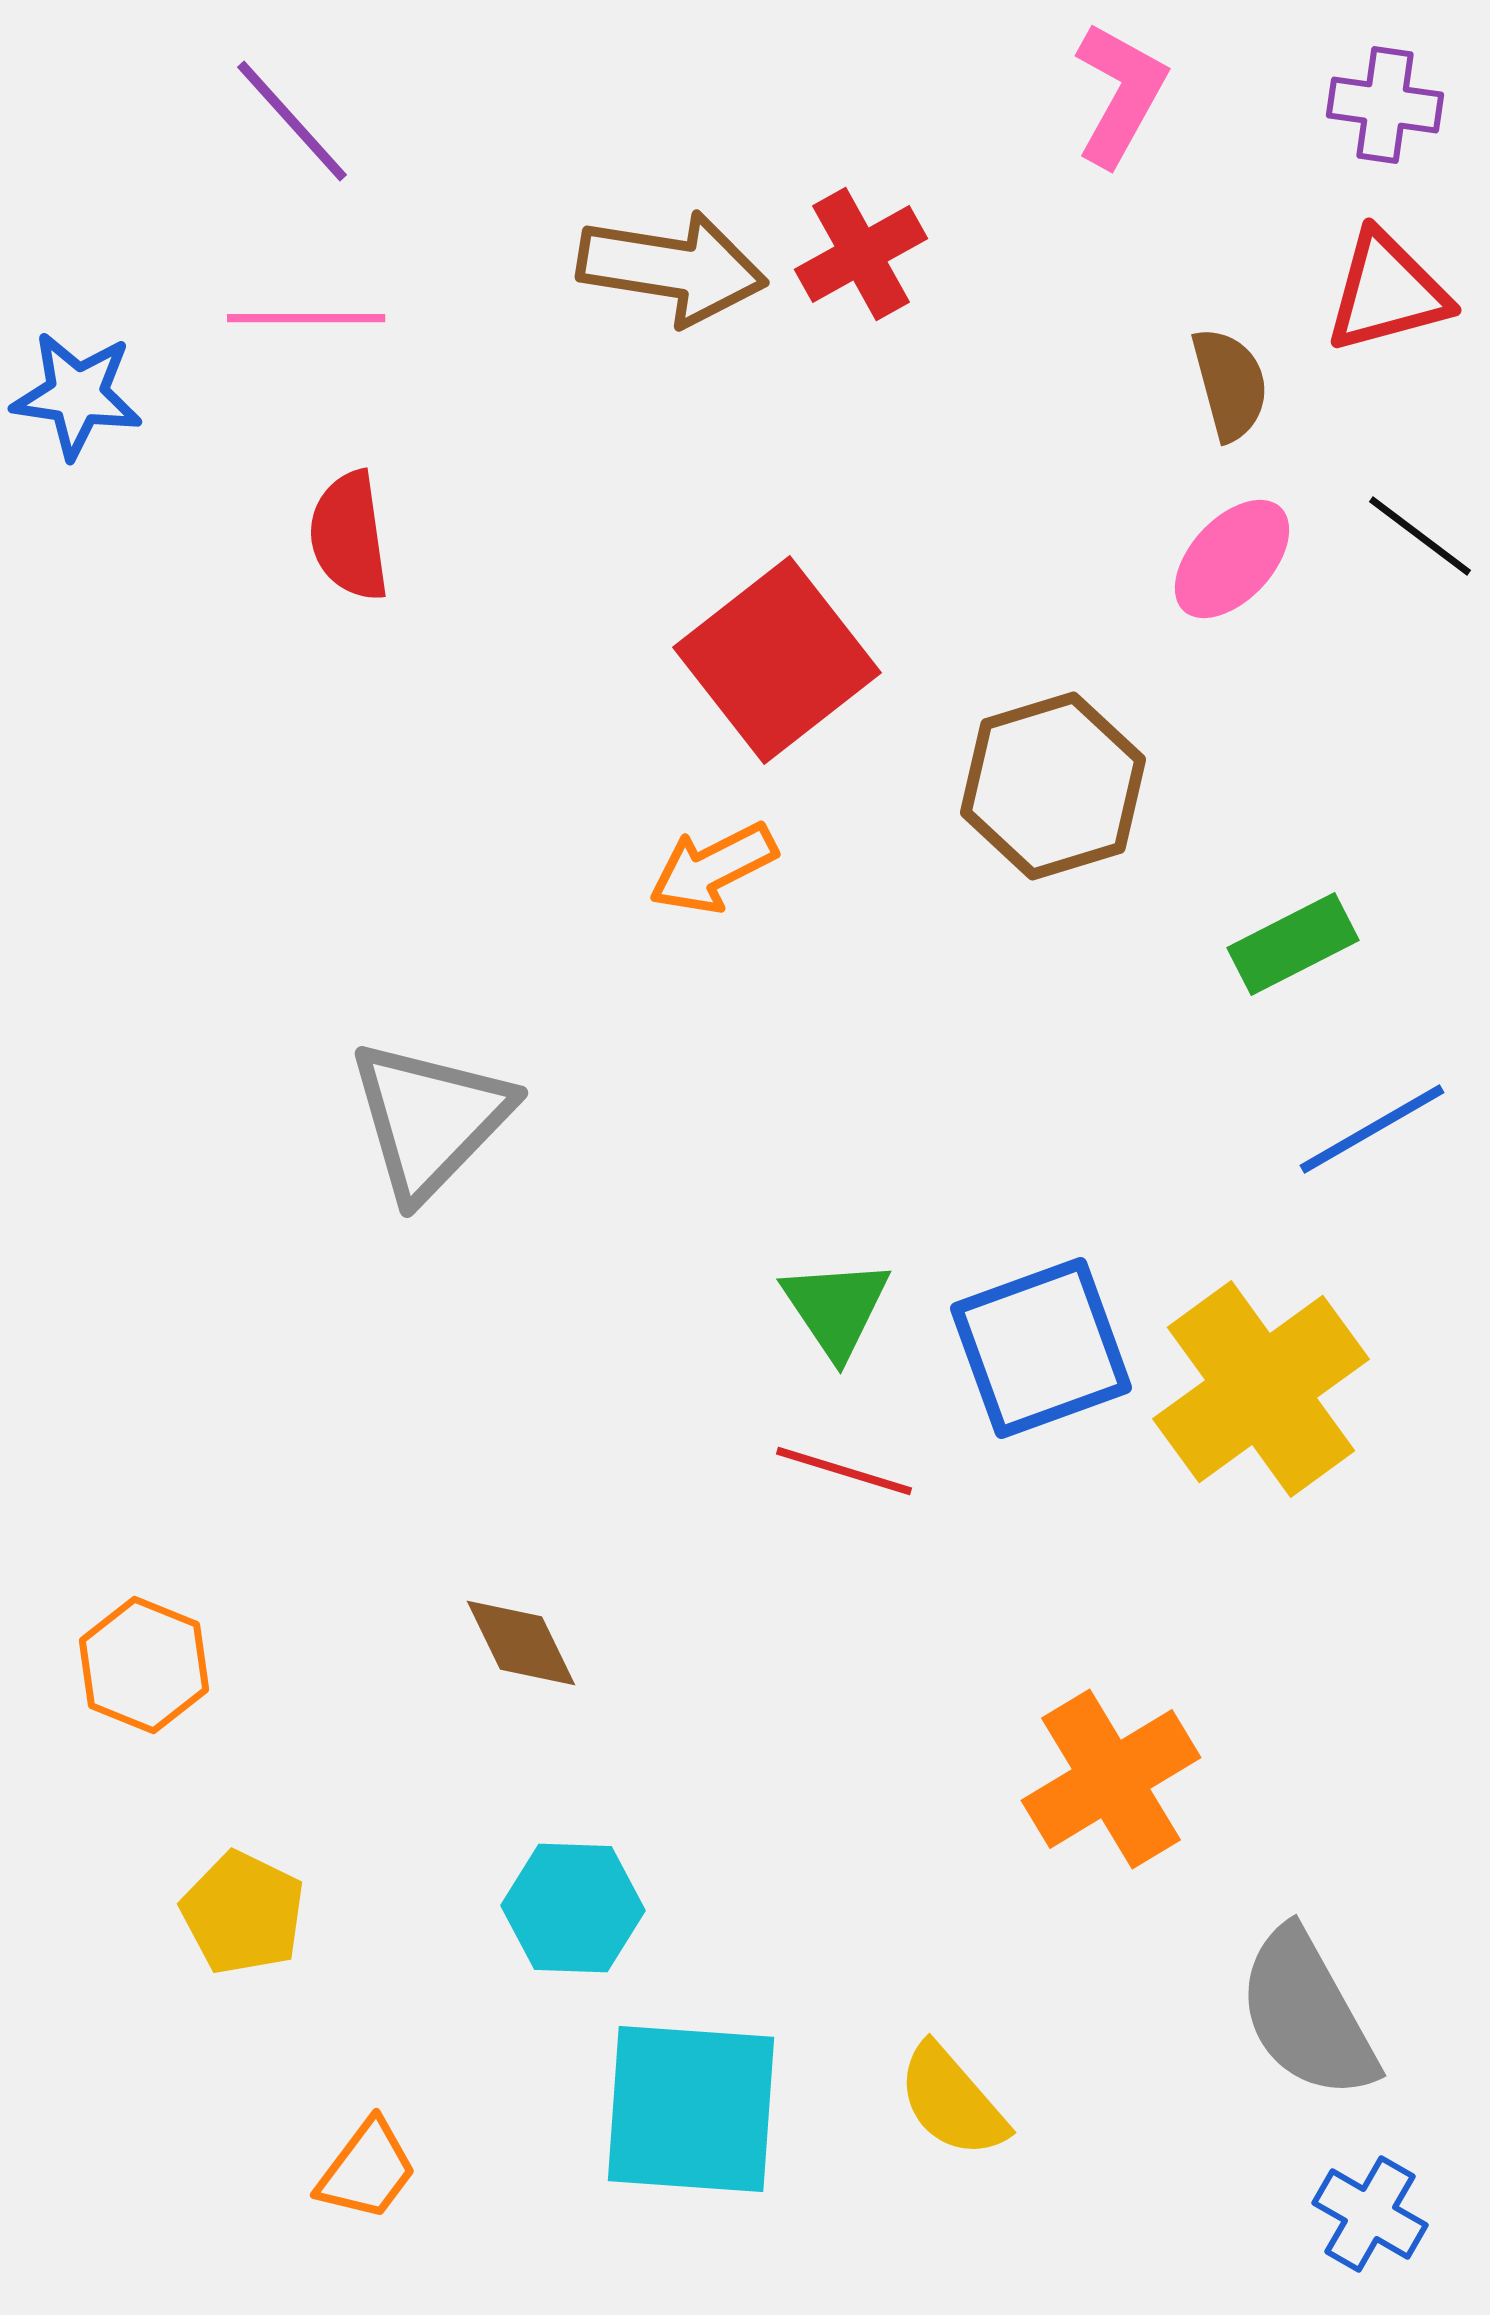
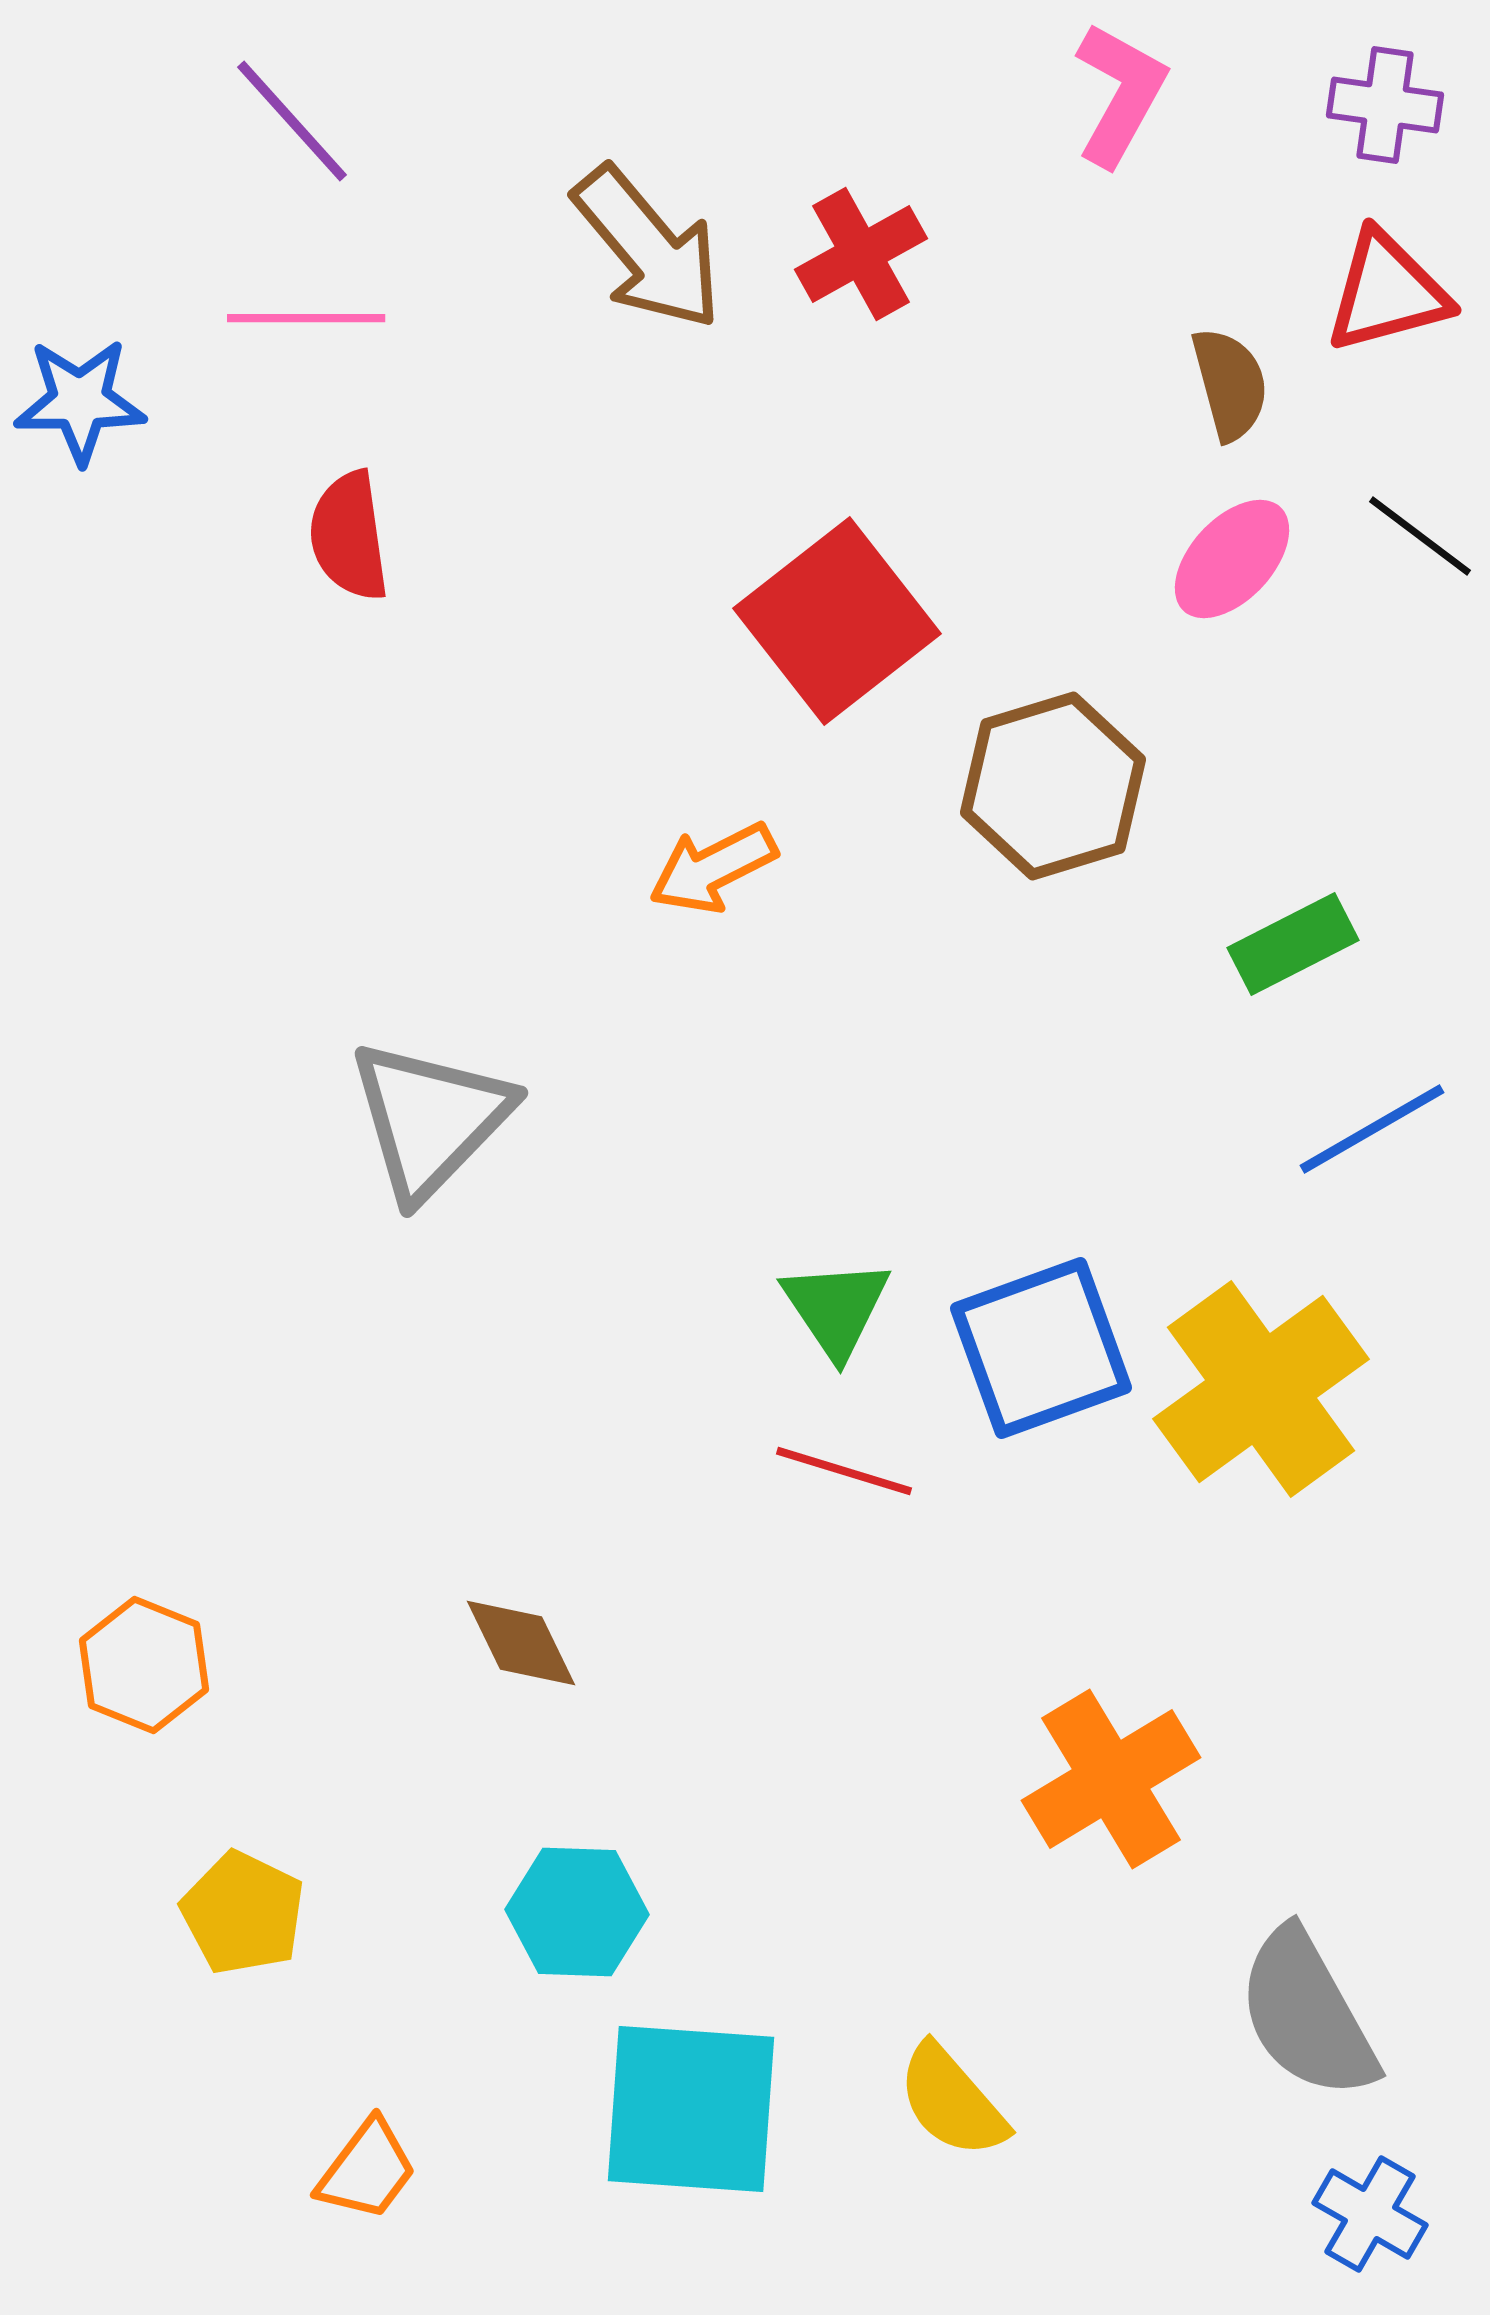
brown arrow: moved 24 px left, 20 px up; rotated 41 degrees clockwise
blue star: moved 3 px right, 6 px down; rotated 8 degrees counterclockwise
red square: moved 60 px right, 39 px up
cyan hexagon: moved 4 px right, 4 px down
